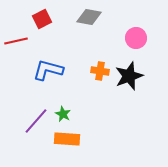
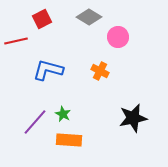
gray diamond: rotated 20 degrees clockwise
pink circle: moved 18 px left, 1 px up
orange cross: rotated 18 degrees clockwise
black star: moved 4 px right, 42 px down; rotated 8 degrees clockwise
purple line: moved 1 px left, 1 px down
orange rectangle: moved 2 px right, 1 px down
